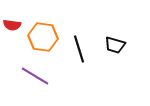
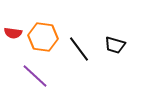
red semicircle: moved 1 px right, 8 px down
black line: rotated 20 degrees counterclockwise
purple line: rotated 12 degrees clockwise
